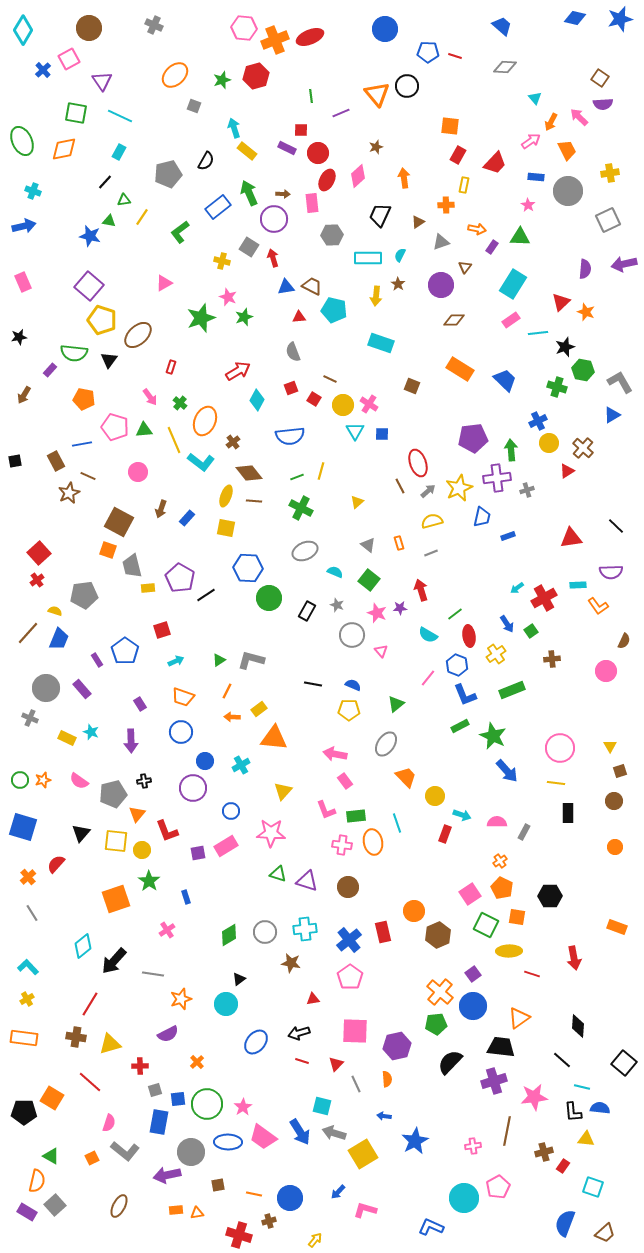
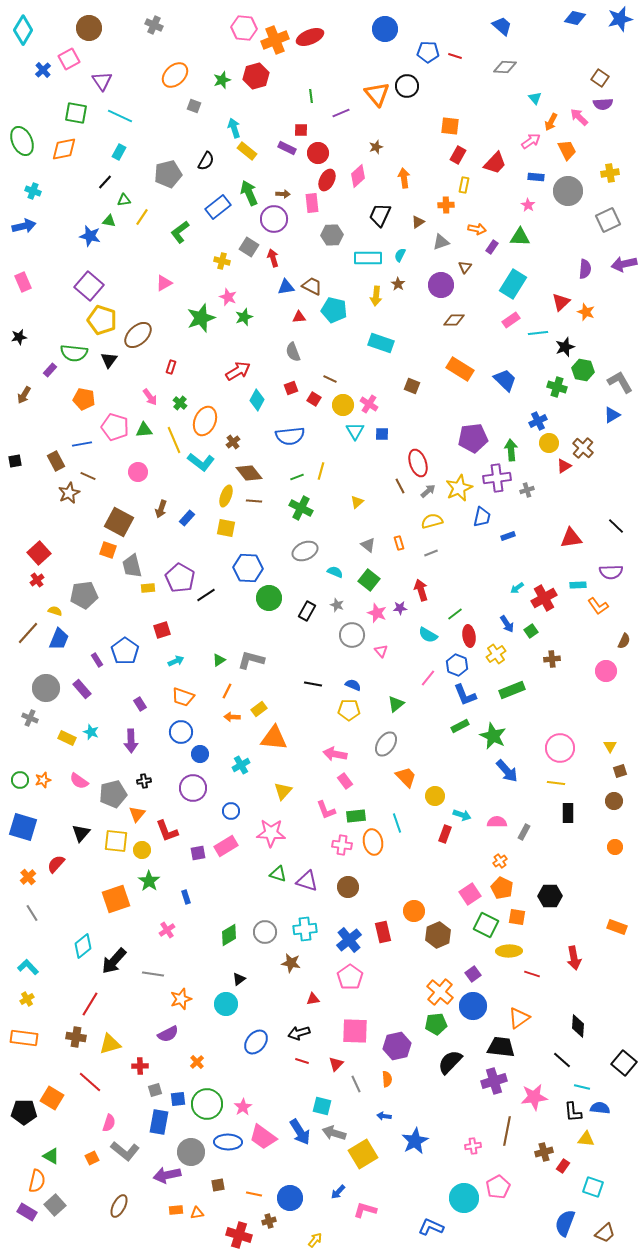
red triangle at (567, 471): moved 3 px left, 5 px up
blue circle at (205, 761): moved 5 px left, 7 px up
